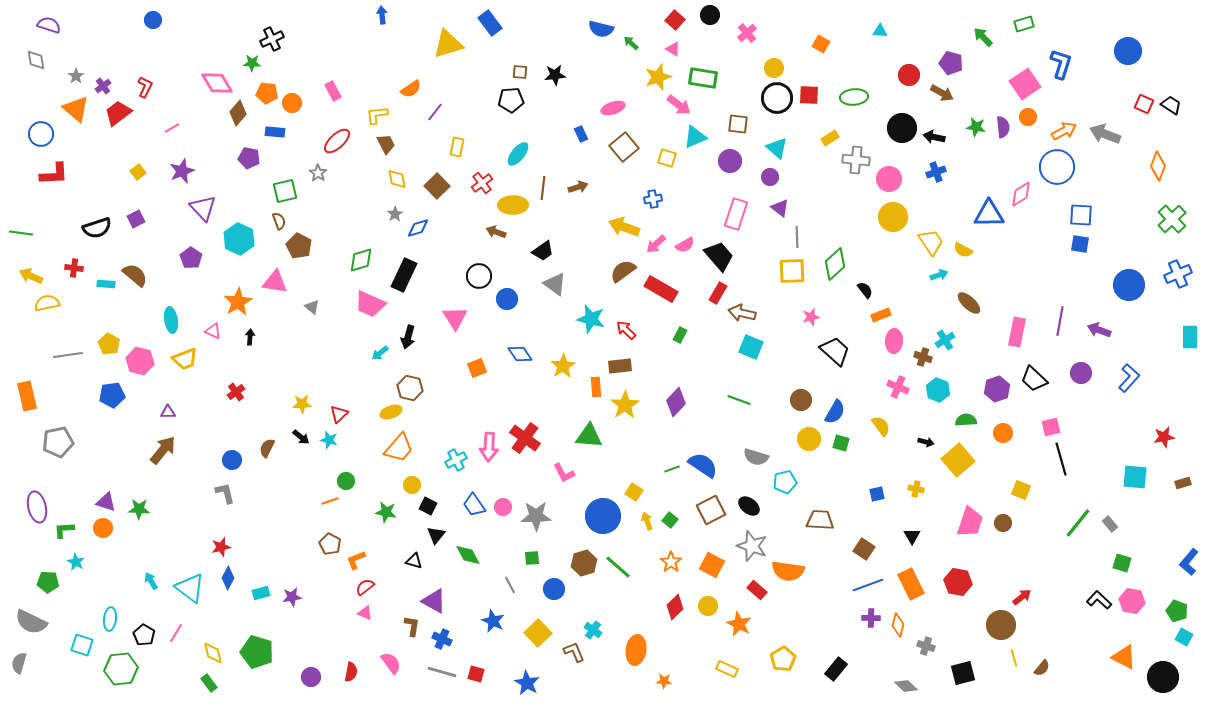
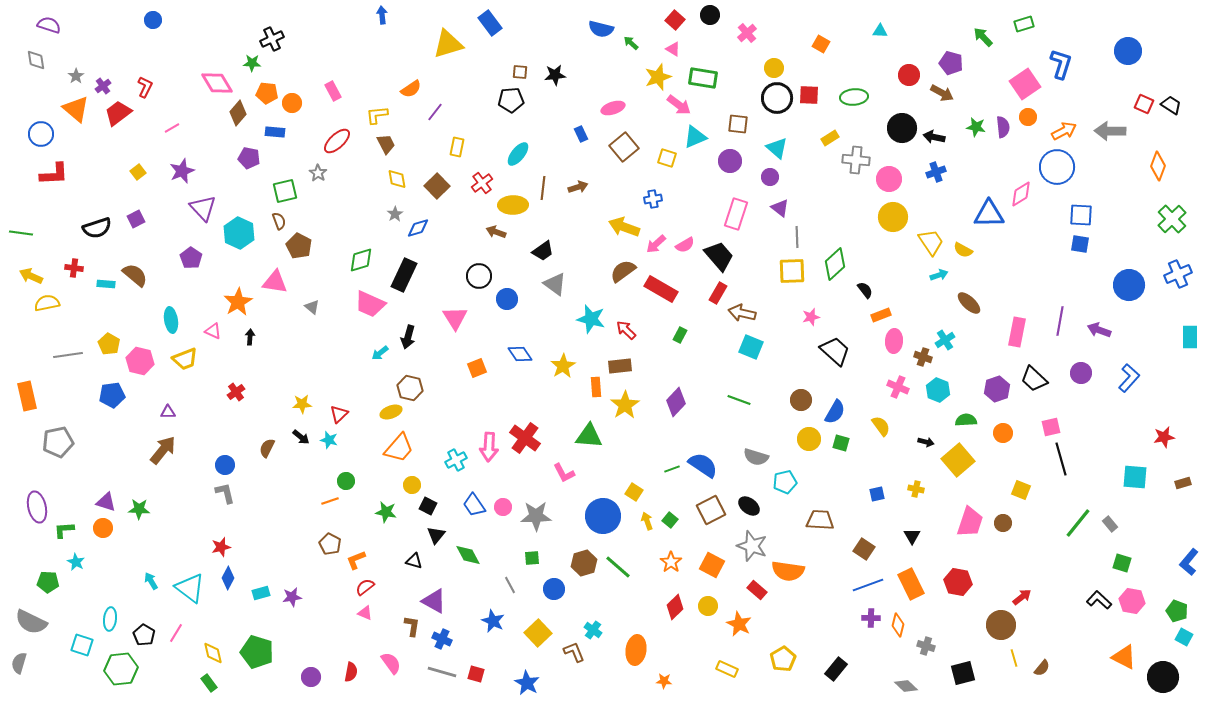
gray arrow at (1105, 134): moved 5 px right, 3 px up; rotated 20 degrees counterclockwise
cyan hexagon at (239, 239): moved 6 px up
blue circle at (232, 460): moved 7 px left, 5 px down
